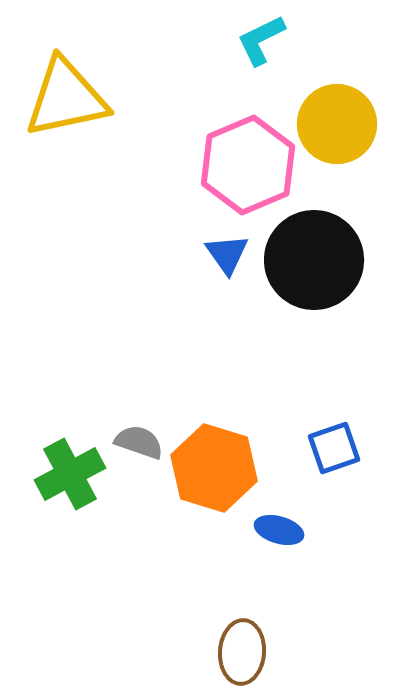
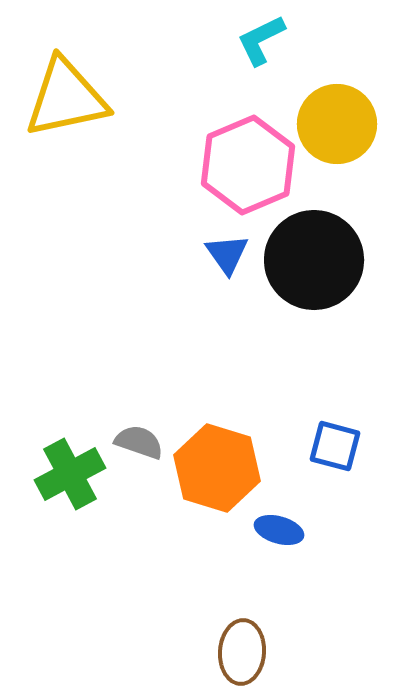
blue square: moved 1 px right, 2 px up; rotated 34 degrees clockwise
orange hexagon: moved 3 px right
